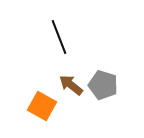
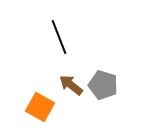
orange square: moved 2 px left, 1 px down
